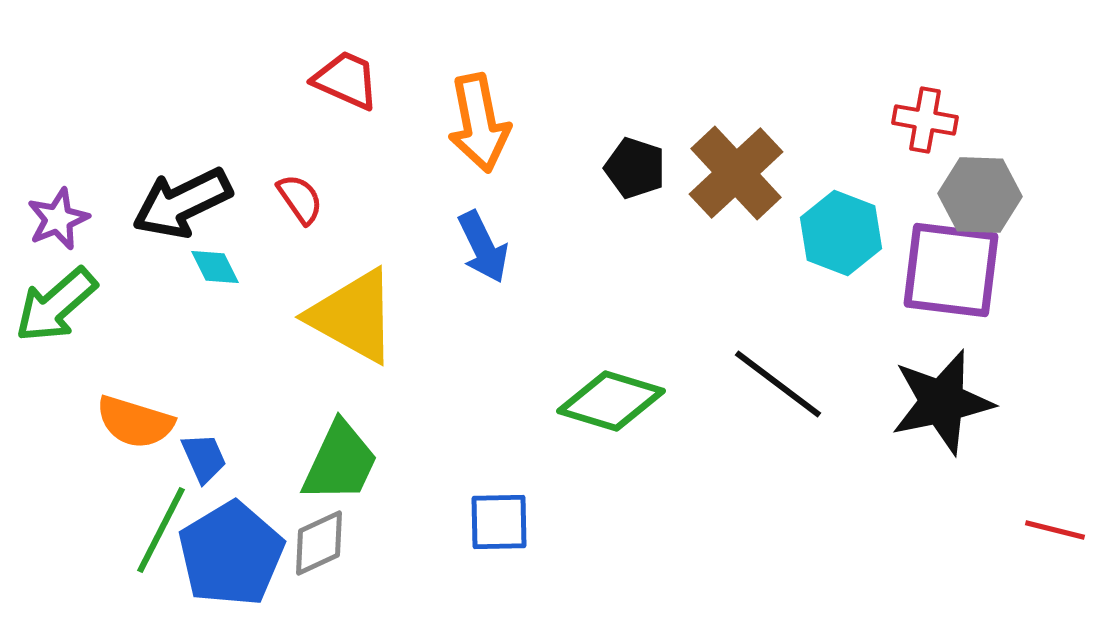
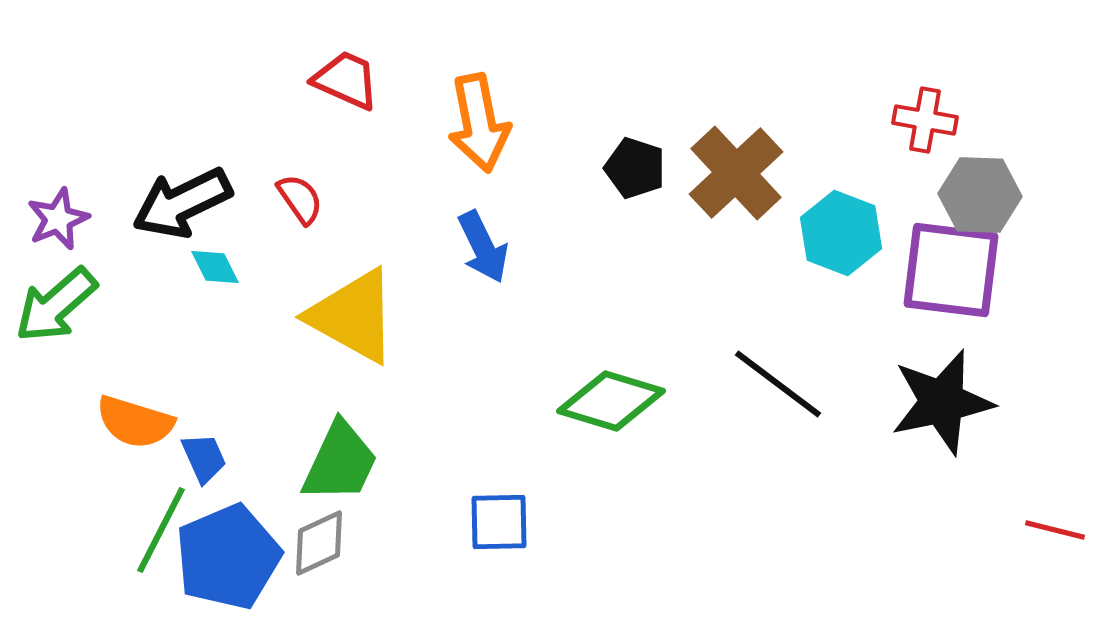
blue pentagon: moved 3 px left, 3 px down; rotated 8 degrees clockwise
